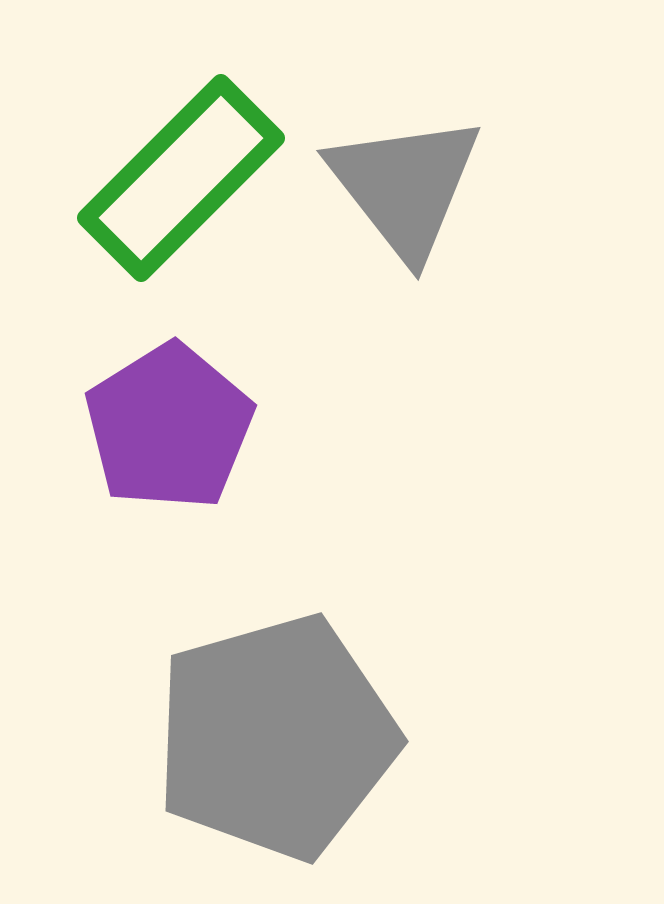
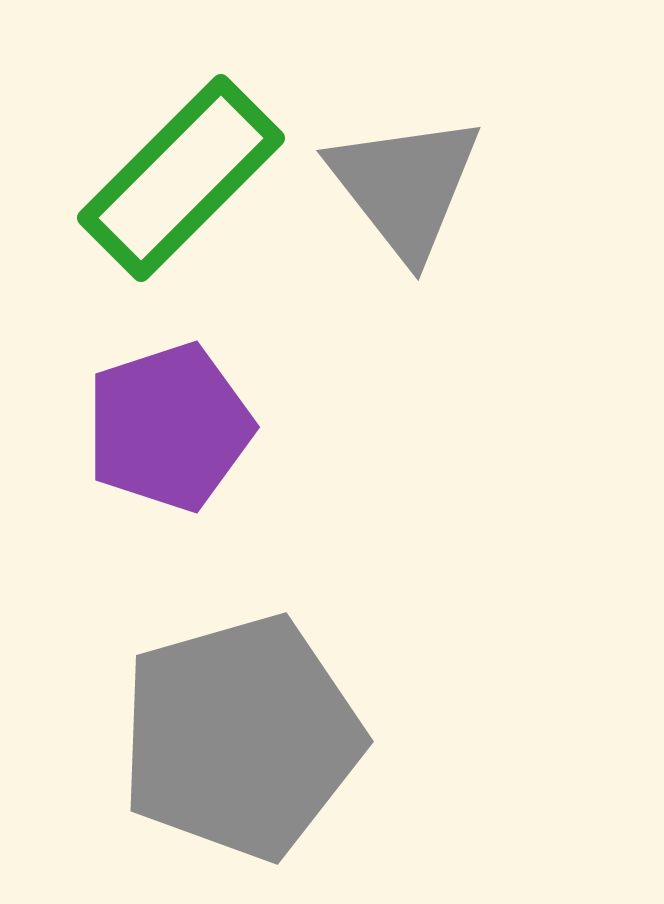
purple pentagon: rotated 14 degrees clockwise
gray pentagon: moved 35 px left
